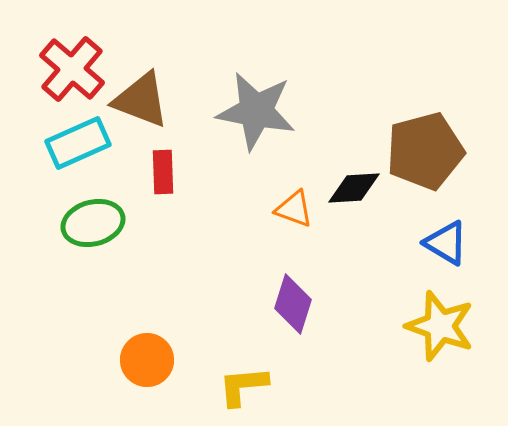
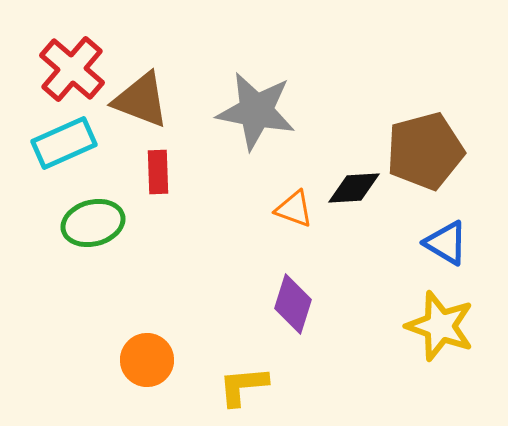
cyan rectangle: moved 14 px left
red rectangle: moved 5 px left
